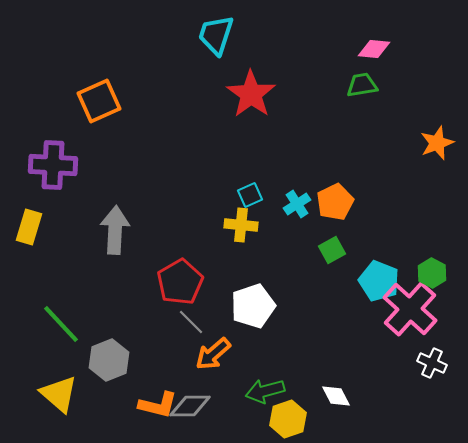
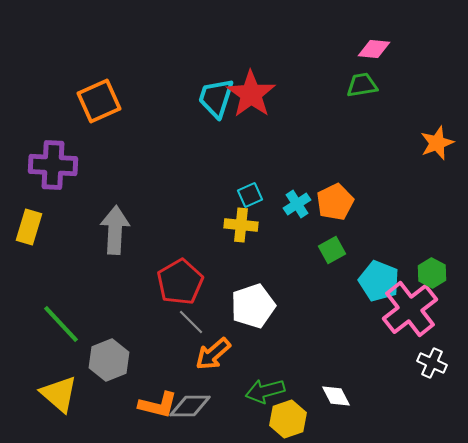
cyan trapezoid: moved 63 px down
pink cross: rotated 10 degrees clockwise
